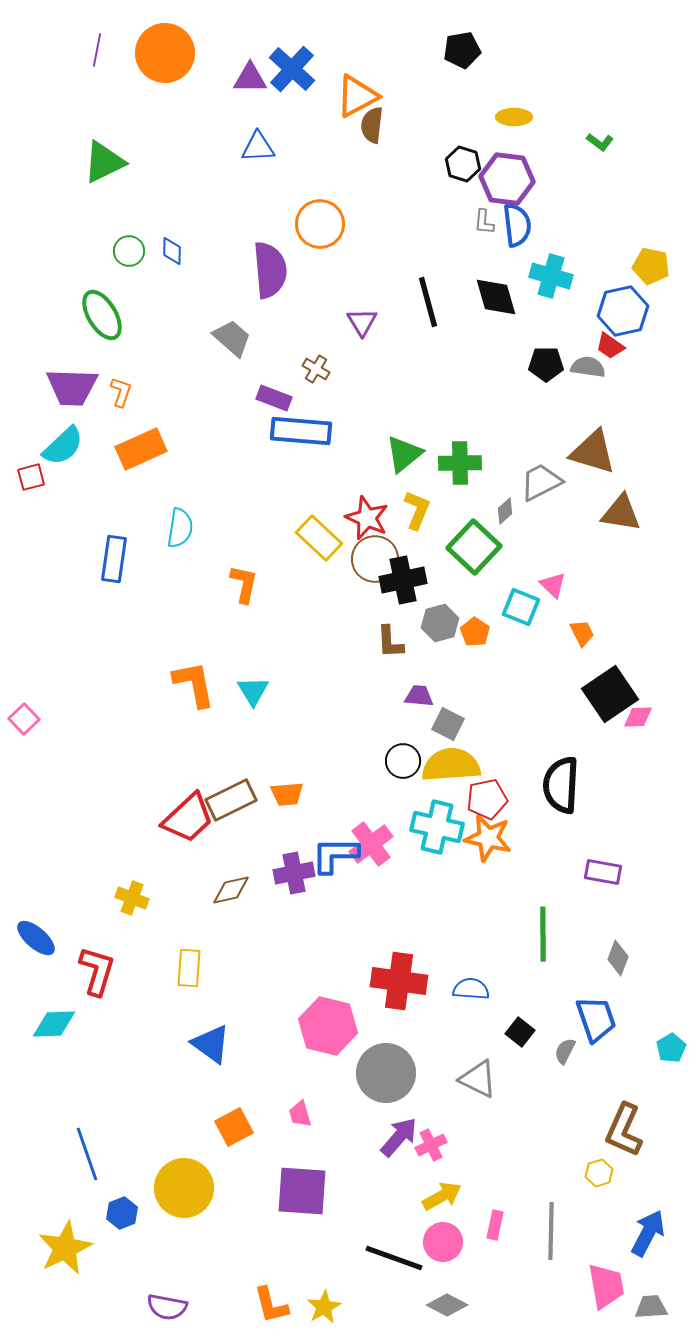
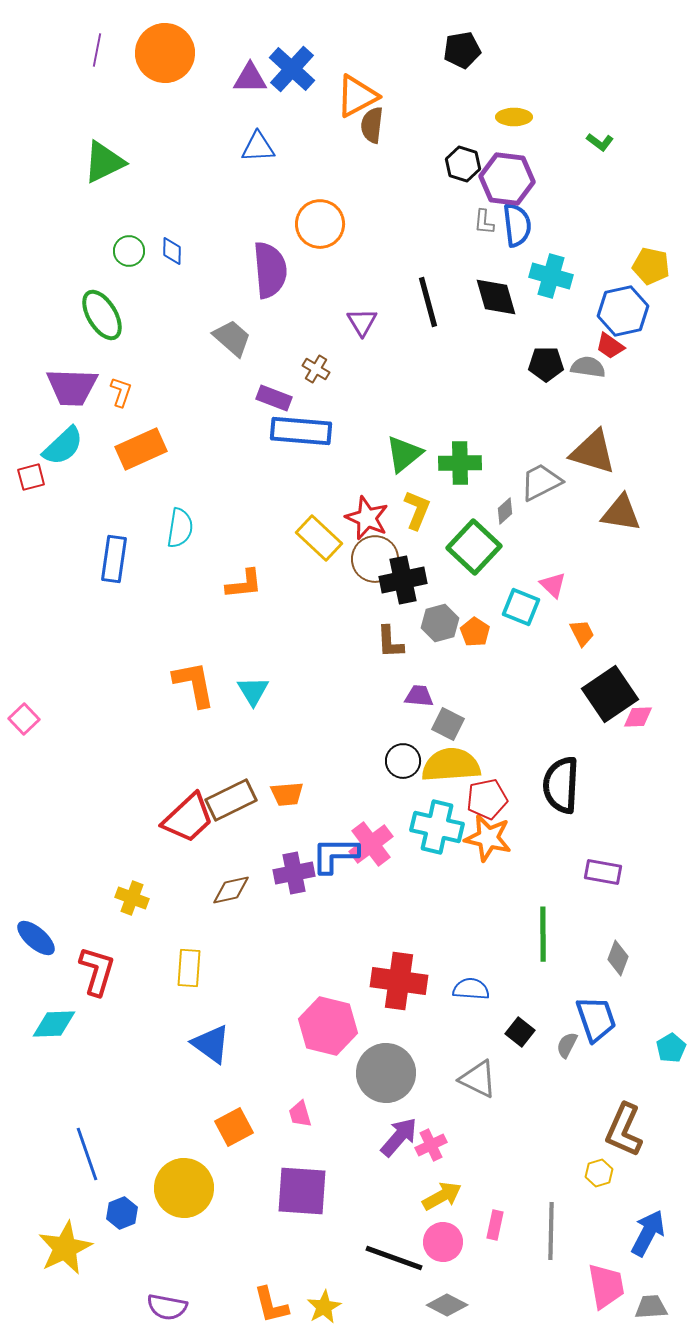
orange L-shape at (244, 584): rotated 72 degrees clockwise
gray semicircle at (565, 1051): moved 2 px right, 6 px up
